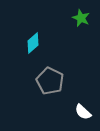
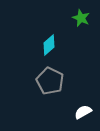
cyan diamond: moved 16 px right, 2 px down
white semicircle: rotated 108 degrees clockwise
